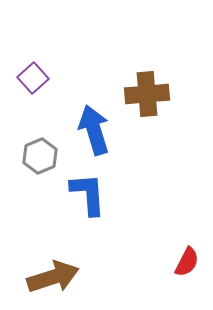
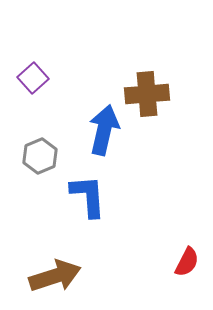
blue arrow: moved 10 px right; rotated 30 degrees clockwise
blue L-shape: moved 2 px down
brown arrow: moved 2 px right, 1 px up
